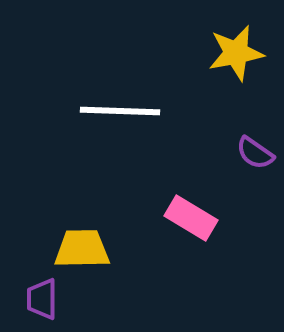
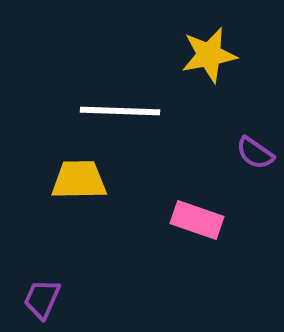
yellow star: moved 27 px left, 2 px down
pink rectangle: moved 6 px right, 2 px down; rotated 12 degrees counterclockwise
yellow trapezoid: moved 3 px left, 69 px up
purple trapezoid: rotated 24 degrees clockwise
